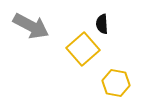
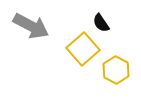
black semicircle: moved 1 px left, 1 px up; rotated 30 degrees counterclockwise
yellow hexagon: moved 13 px up; rotated 16 degrees clockwise
